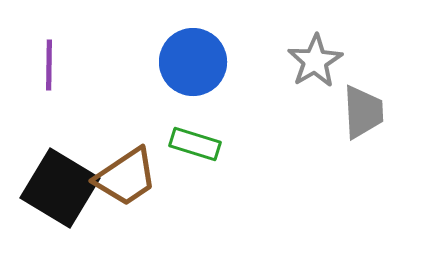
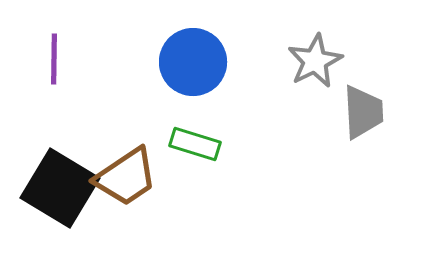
gray star: rotated 4 degrees clockwise
purple line: moved 5 px right, 6 px up
